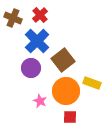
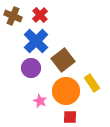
brown cross: moved 2 px up
blue cross: moved 1 px left
yellow rectangle: rotated 36 degrees clockwise
